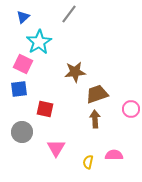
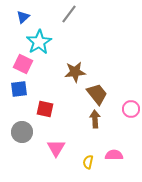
brown trapezoid: rotated 70 degrees clockwise
